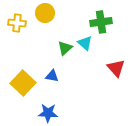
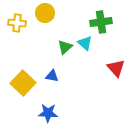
green triangle: moved 1 px up
